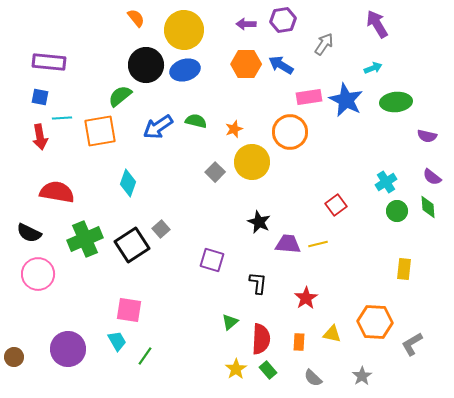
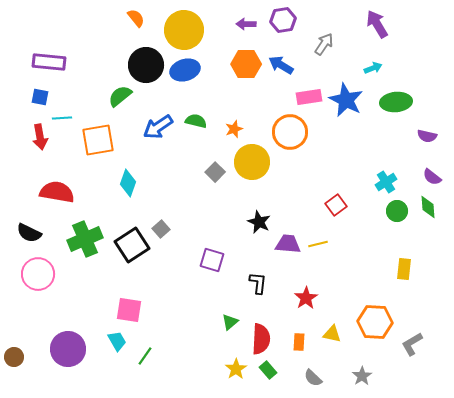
orange square at (100, 131): moved 2 px left, 9 px down
